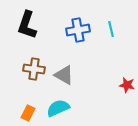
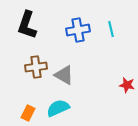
brown cross: moved 2 px right, 2 px up; rotated 15 degrees counterclockwise
